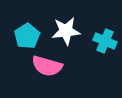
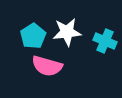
white star: moved 1 px right, 1 px down
cyan pentagon: moved 6 px right
